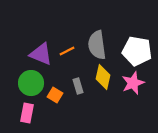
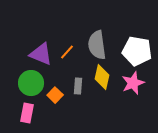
orange line: moved 1 px down; rotated 21 degrees counterclockwise
yellow diamond: moved 1 px left
gray rectangle: rotated 21 degrees clockwise
orange square: rotated 14 degrees clockwise
